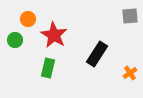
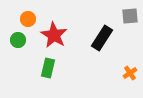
green circle: moved 3 px right
black rectangle: moved 5 px right, 16 px up
